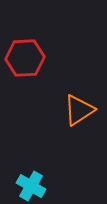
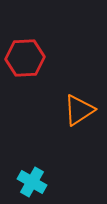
cyan cross: moved 1 px right, 4 px up
